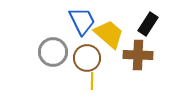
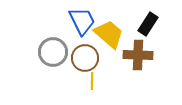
brown circle: moved 2 px left
